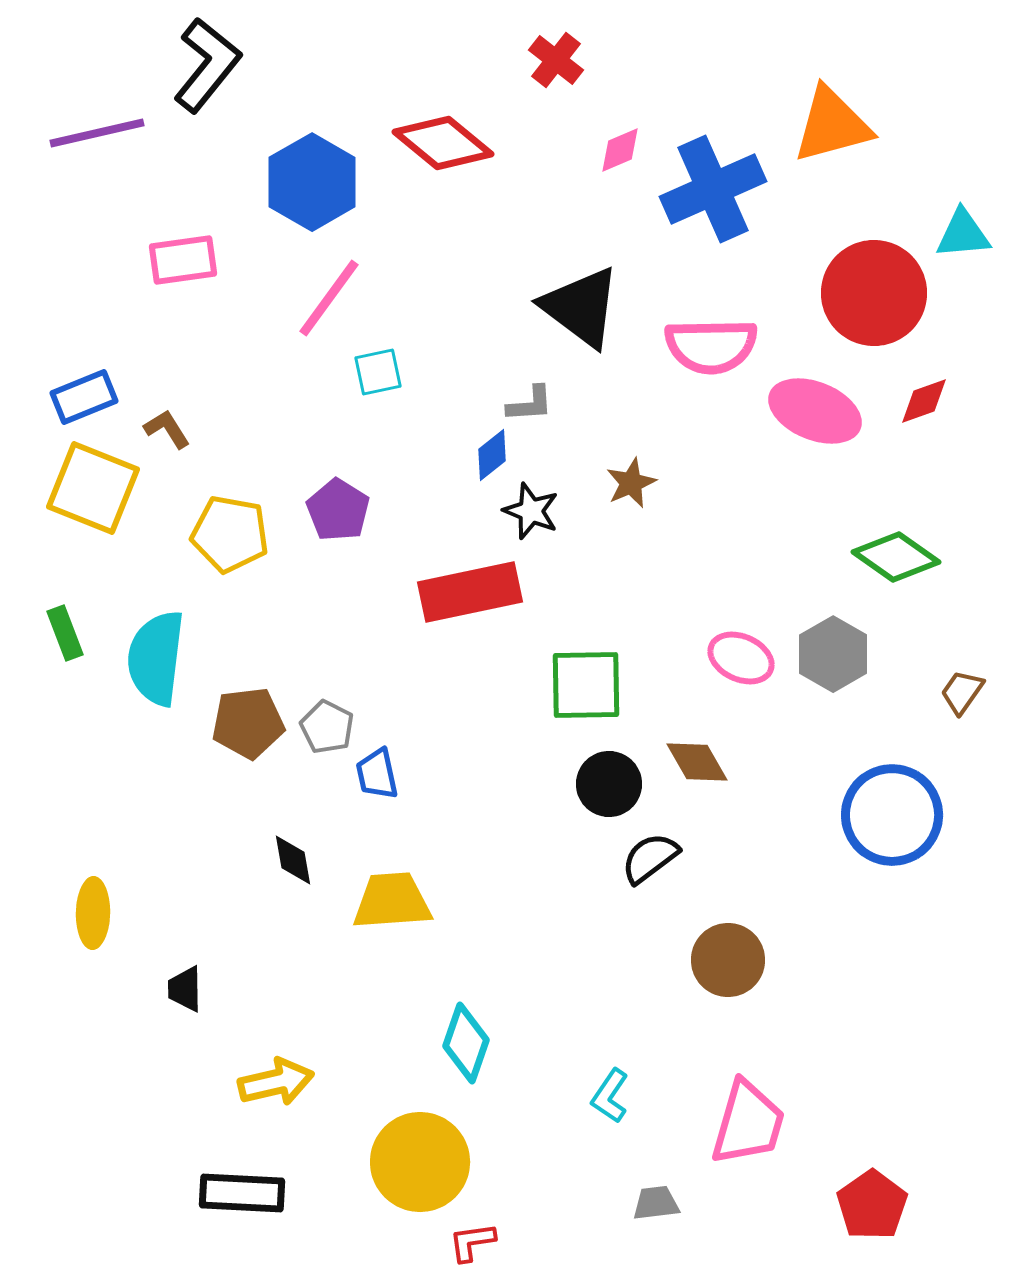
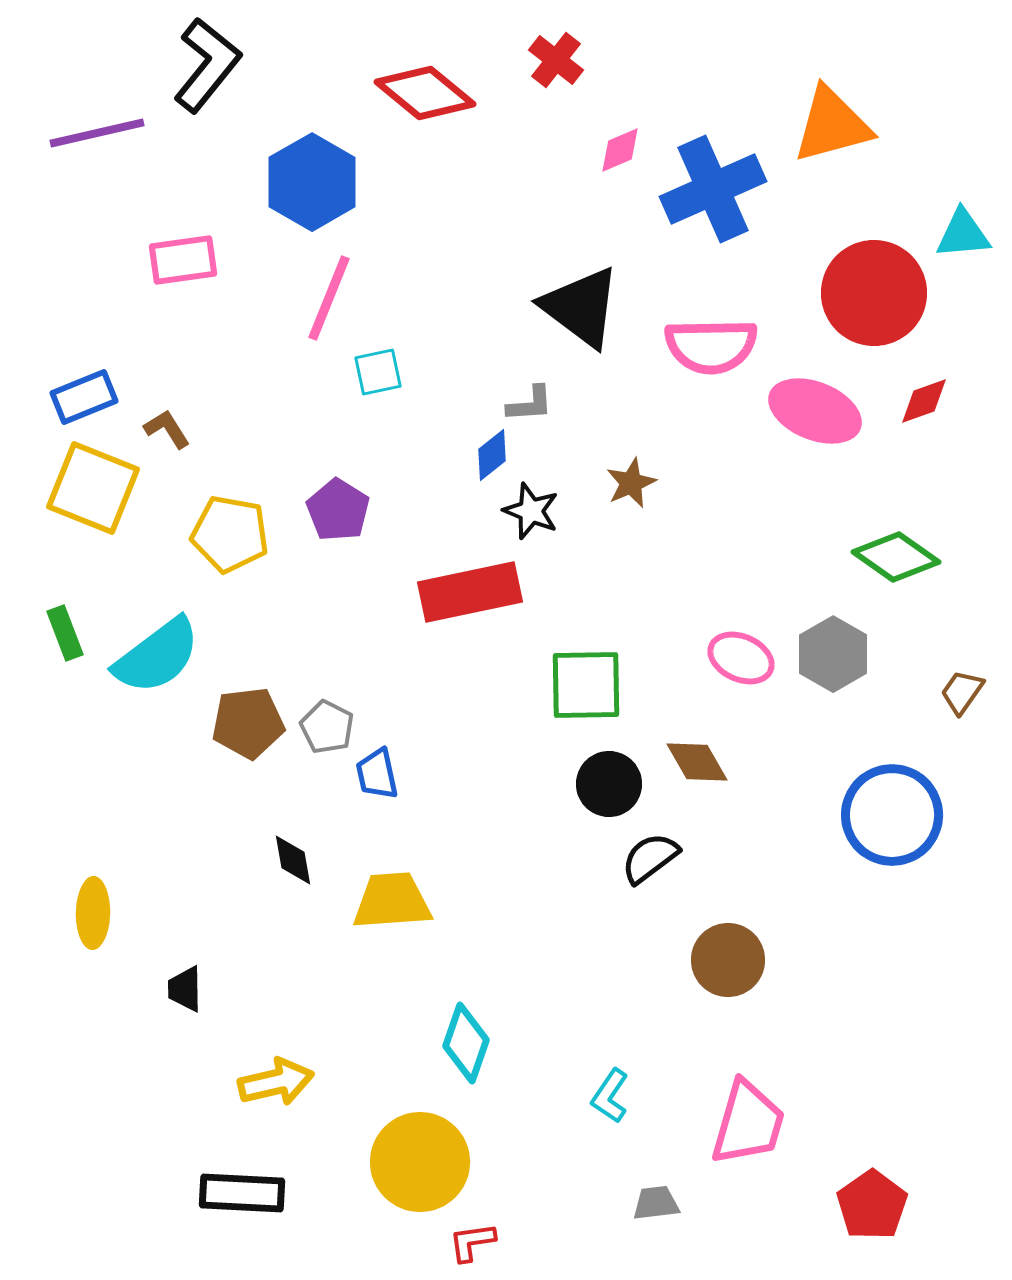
red diamond at (443, 143): moved 18 px left, 50 px up
pink line at (329, 298): rotated 14 degrees counterclockwise
cyan semicircle at (156, 658): moved 1 px right, 2 px up; rotated 134 degrees counterclockwise
